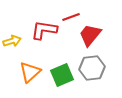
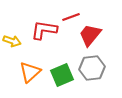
yellow arrow: rotated 36 degrees clockwise
